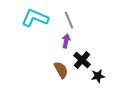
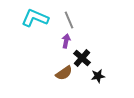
black cross: moved 2 px up
brown semicircle: moved 3 px right, 3 px down; rotated 84 degrees clockwise
